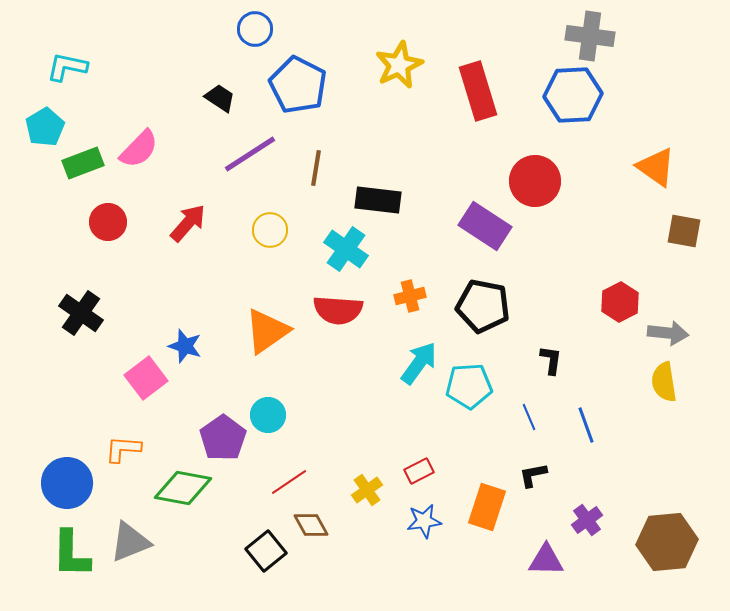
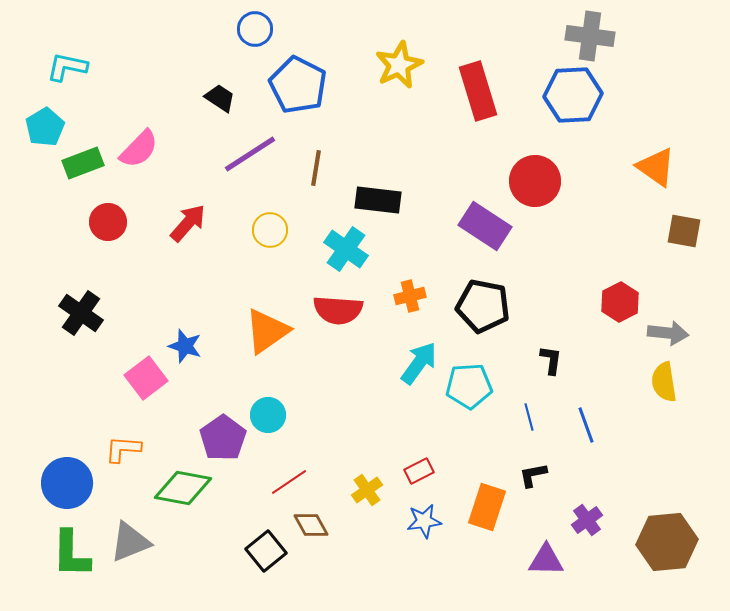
blue line at (529, 417): rotated 8 degrees clockwise
